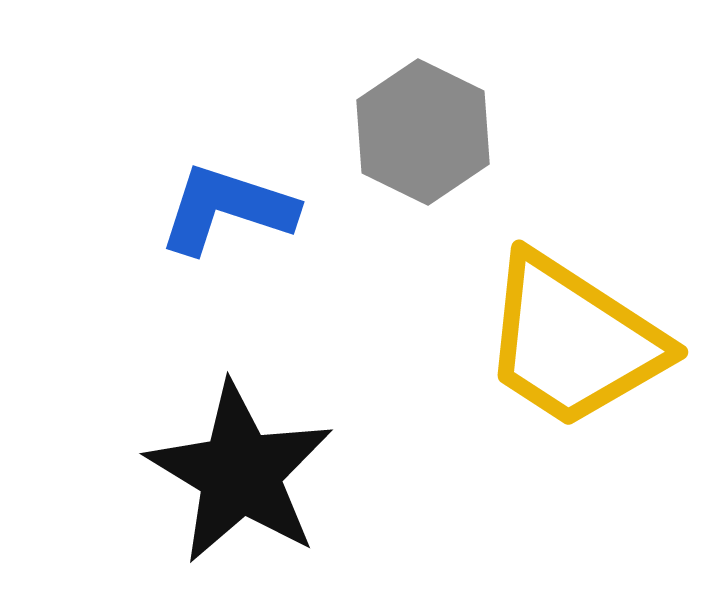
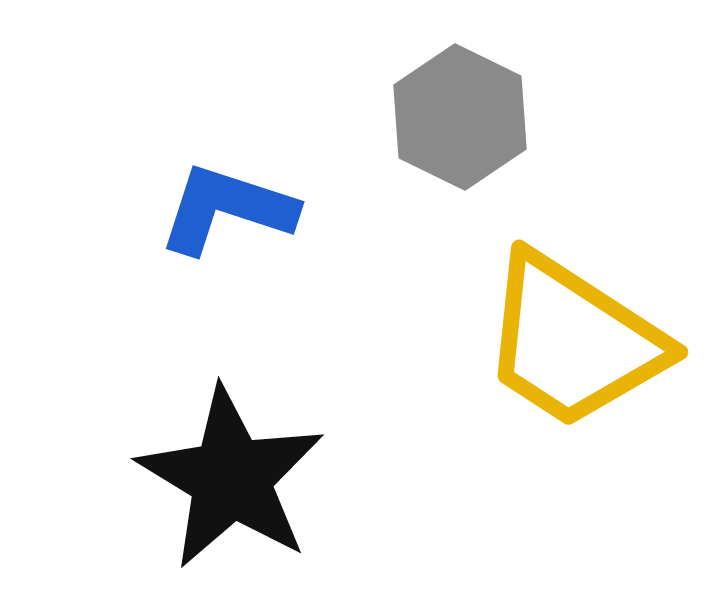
gray hexagon: moved 37 px right, 15 px up
black star: moved 9 px left, 5 px down
